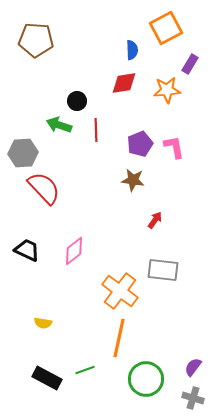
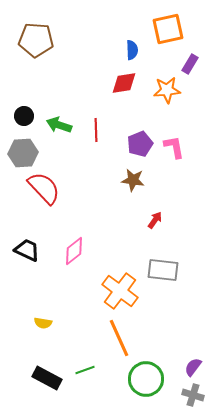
orange square: moved 2 px right, 1 px down; rotated 16 degrees clockwise
black circle: moved 53 px left, 15 px down
orange line: rotated 36 degrees counterclockwise
gray cross: moved 3 px up
